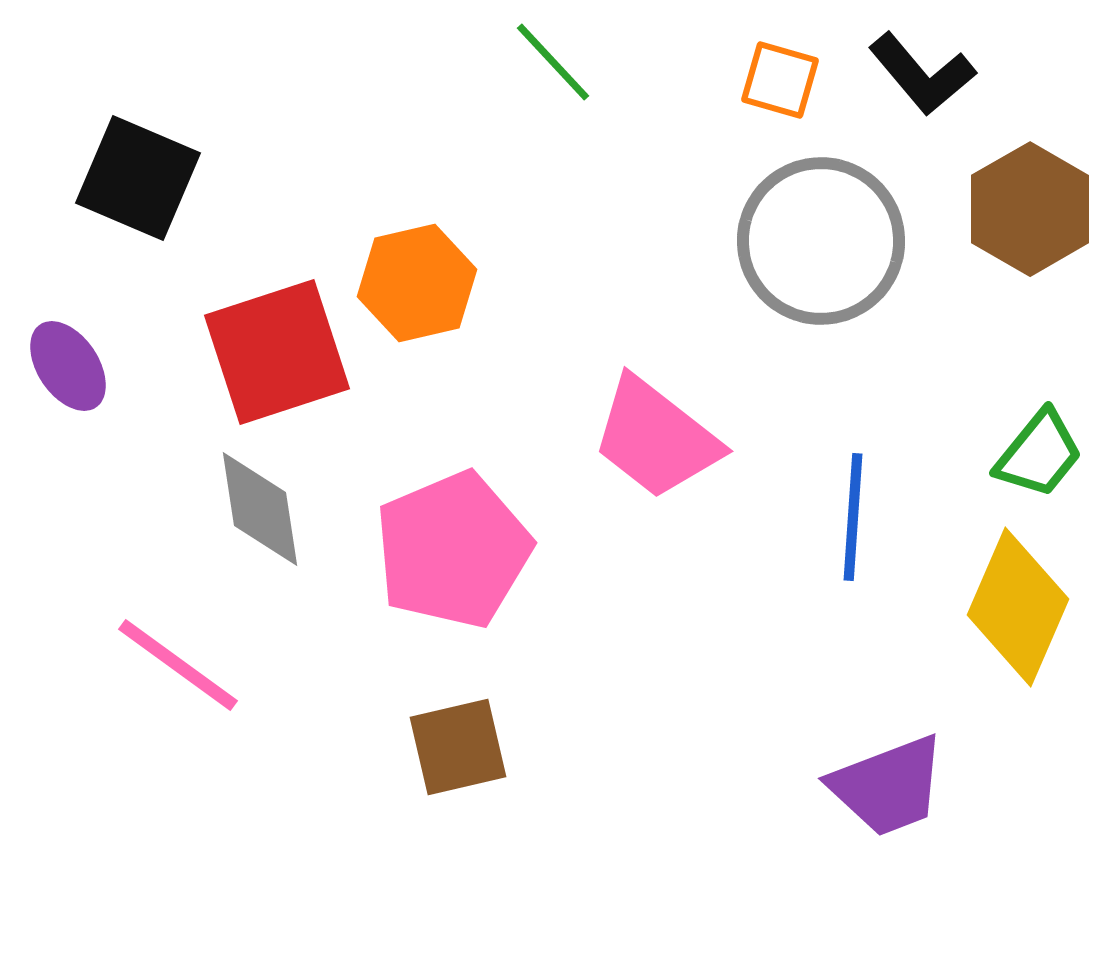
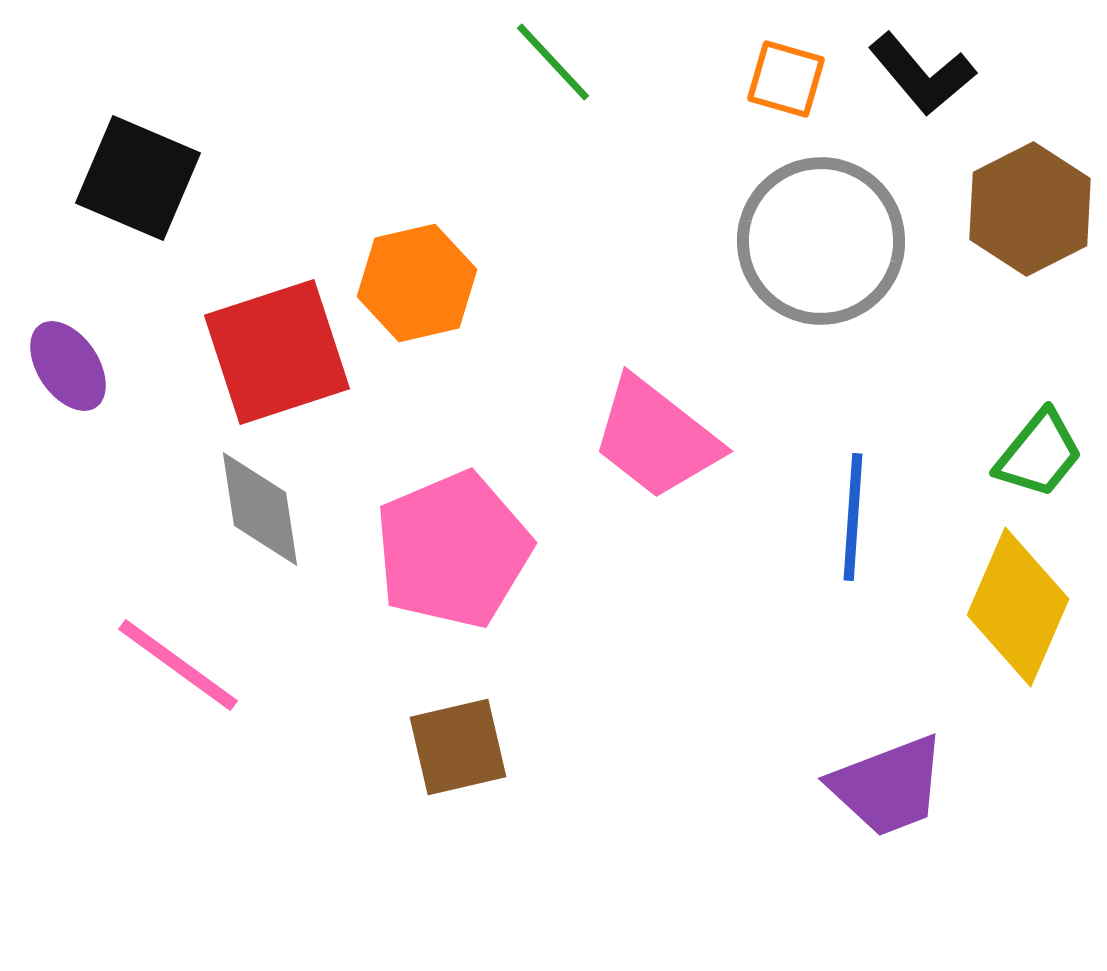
orange square: moved 6 px right, 1 px up
brown hexagon: rotated 3 degrees clockwise
